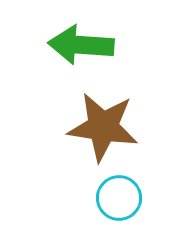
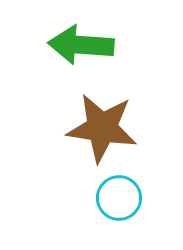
brown star: moved 1 px left, 1 px down
